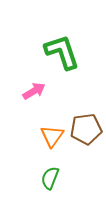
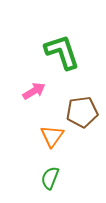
brown pentagon: moved 4 px left, 17 px up
